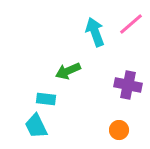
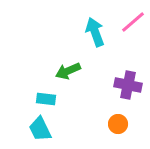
pink line: moved 2 px right, 2 px up
cyan trapezoid: moved 4 px right, 3 px down
orange circle: moved 1 px left, 6 px up
